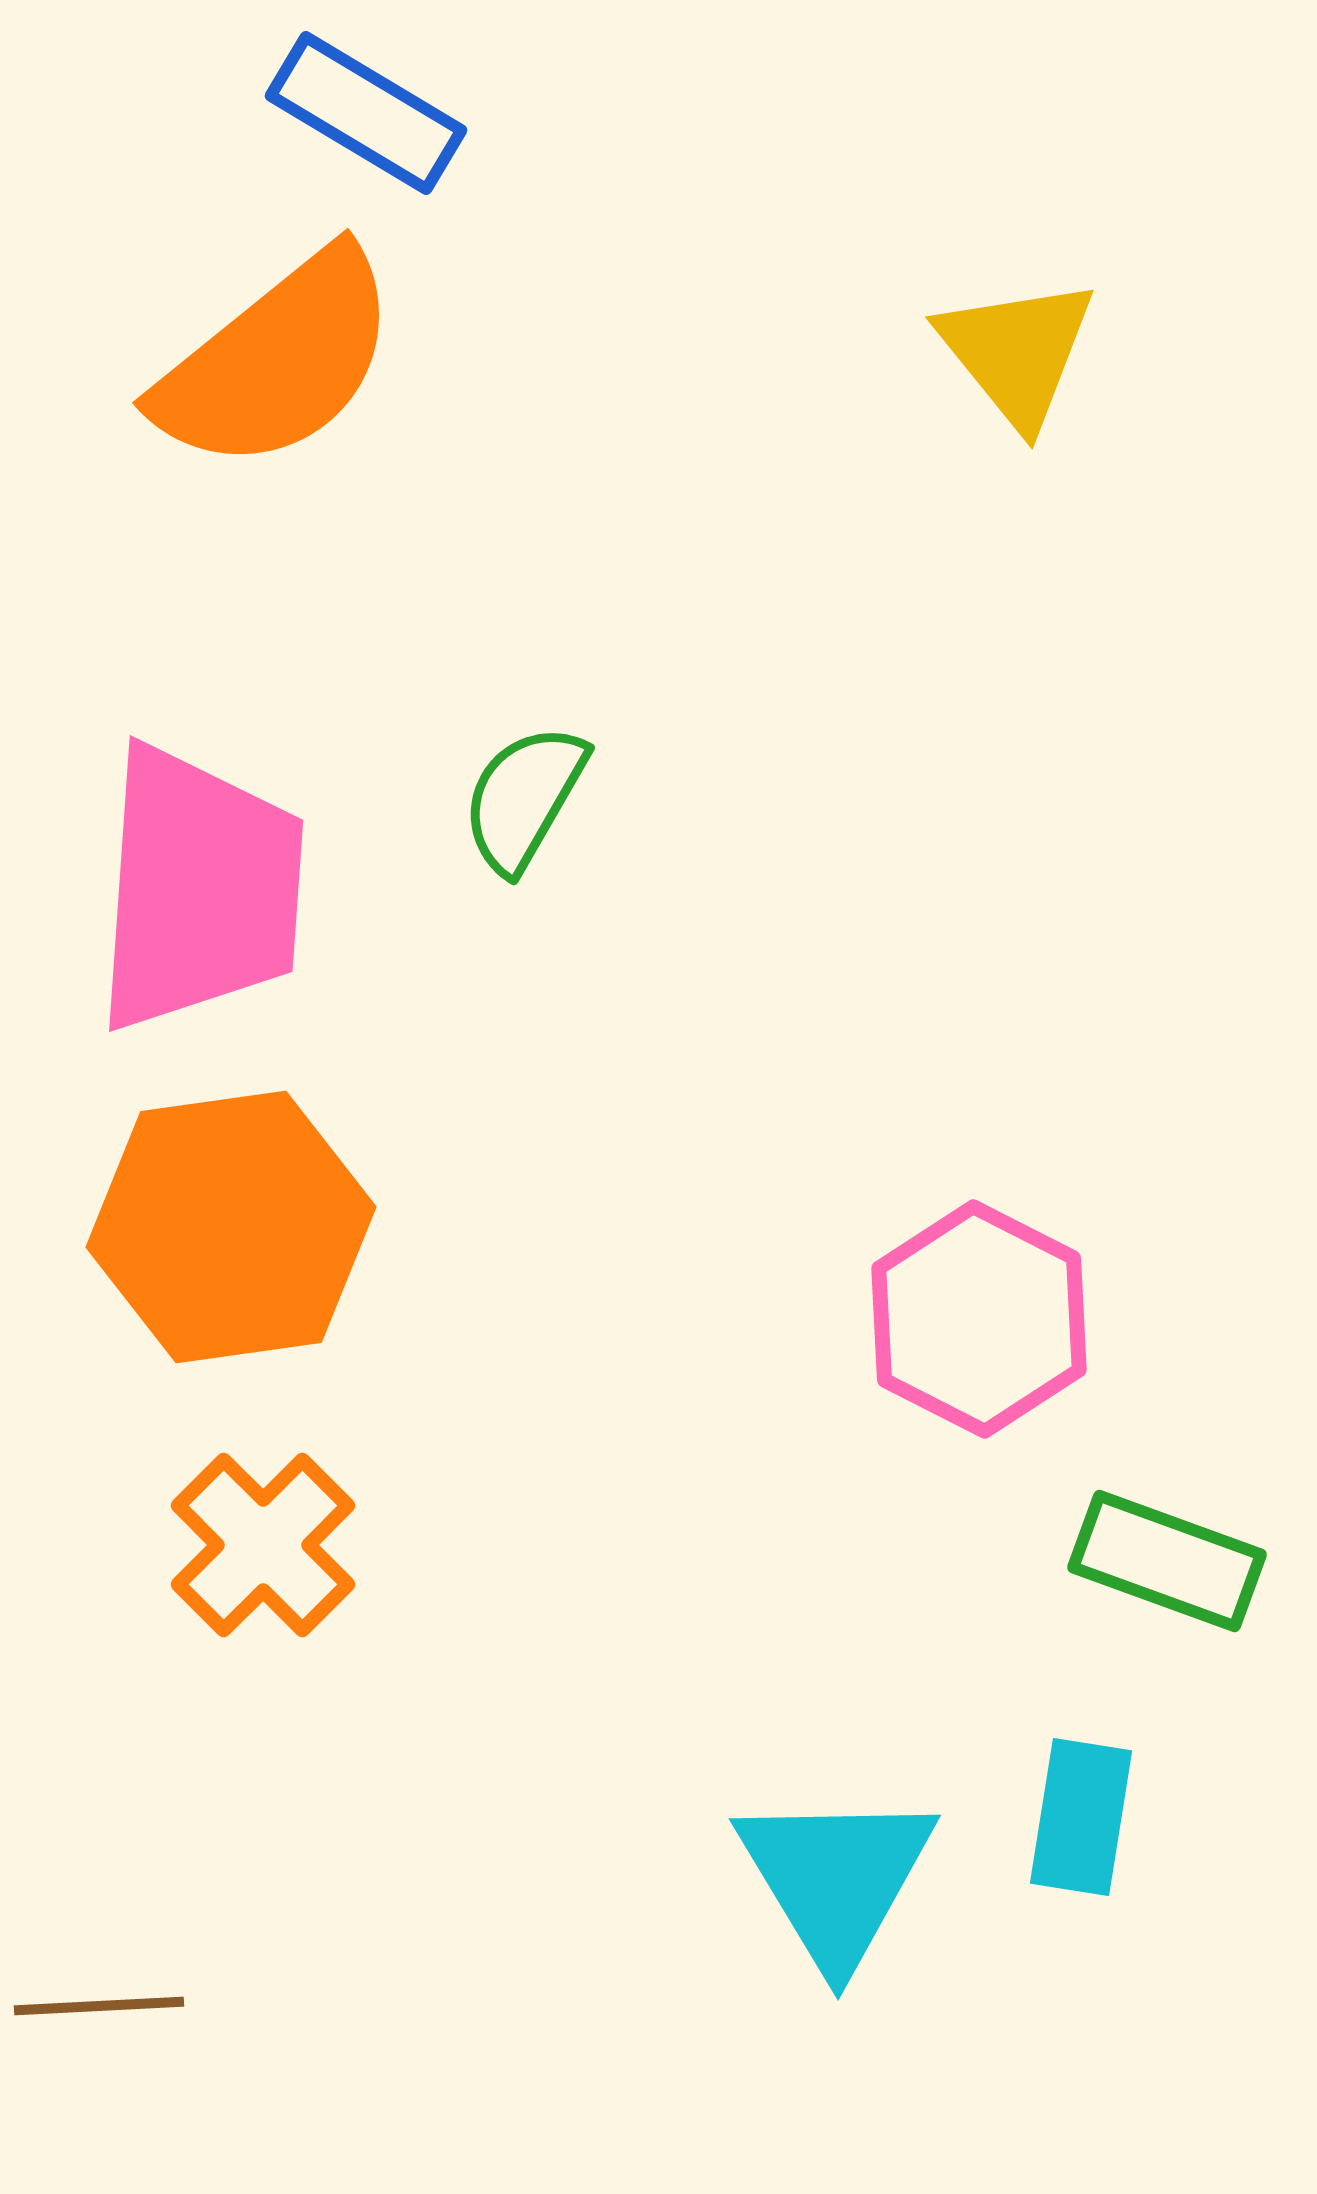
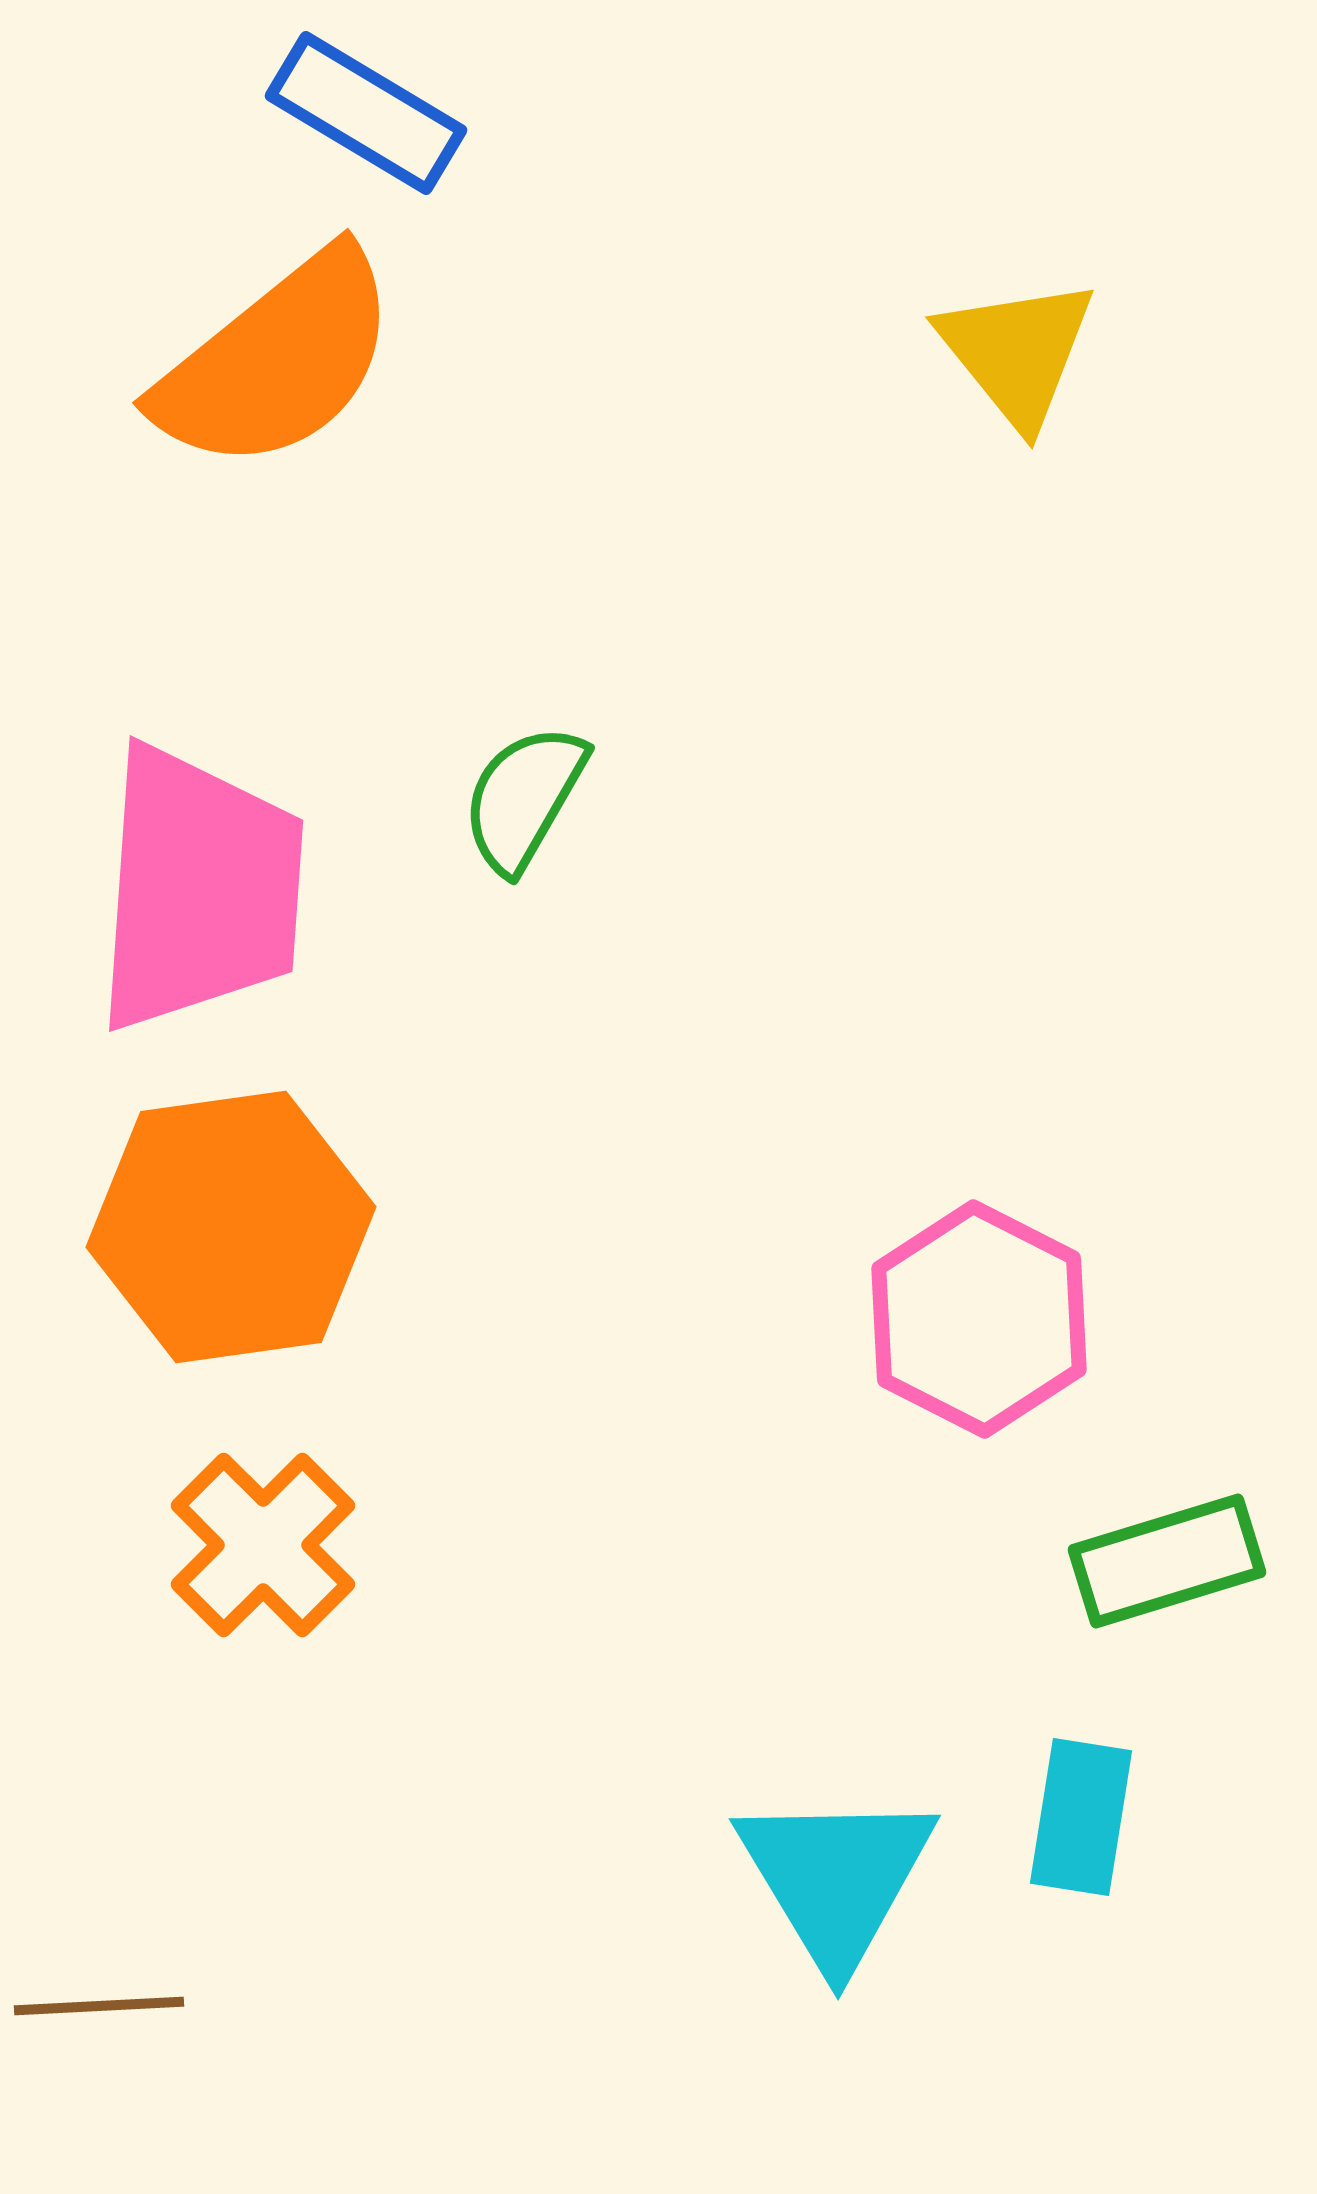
green rectangle: rotated 37 degrees counterclockwise
